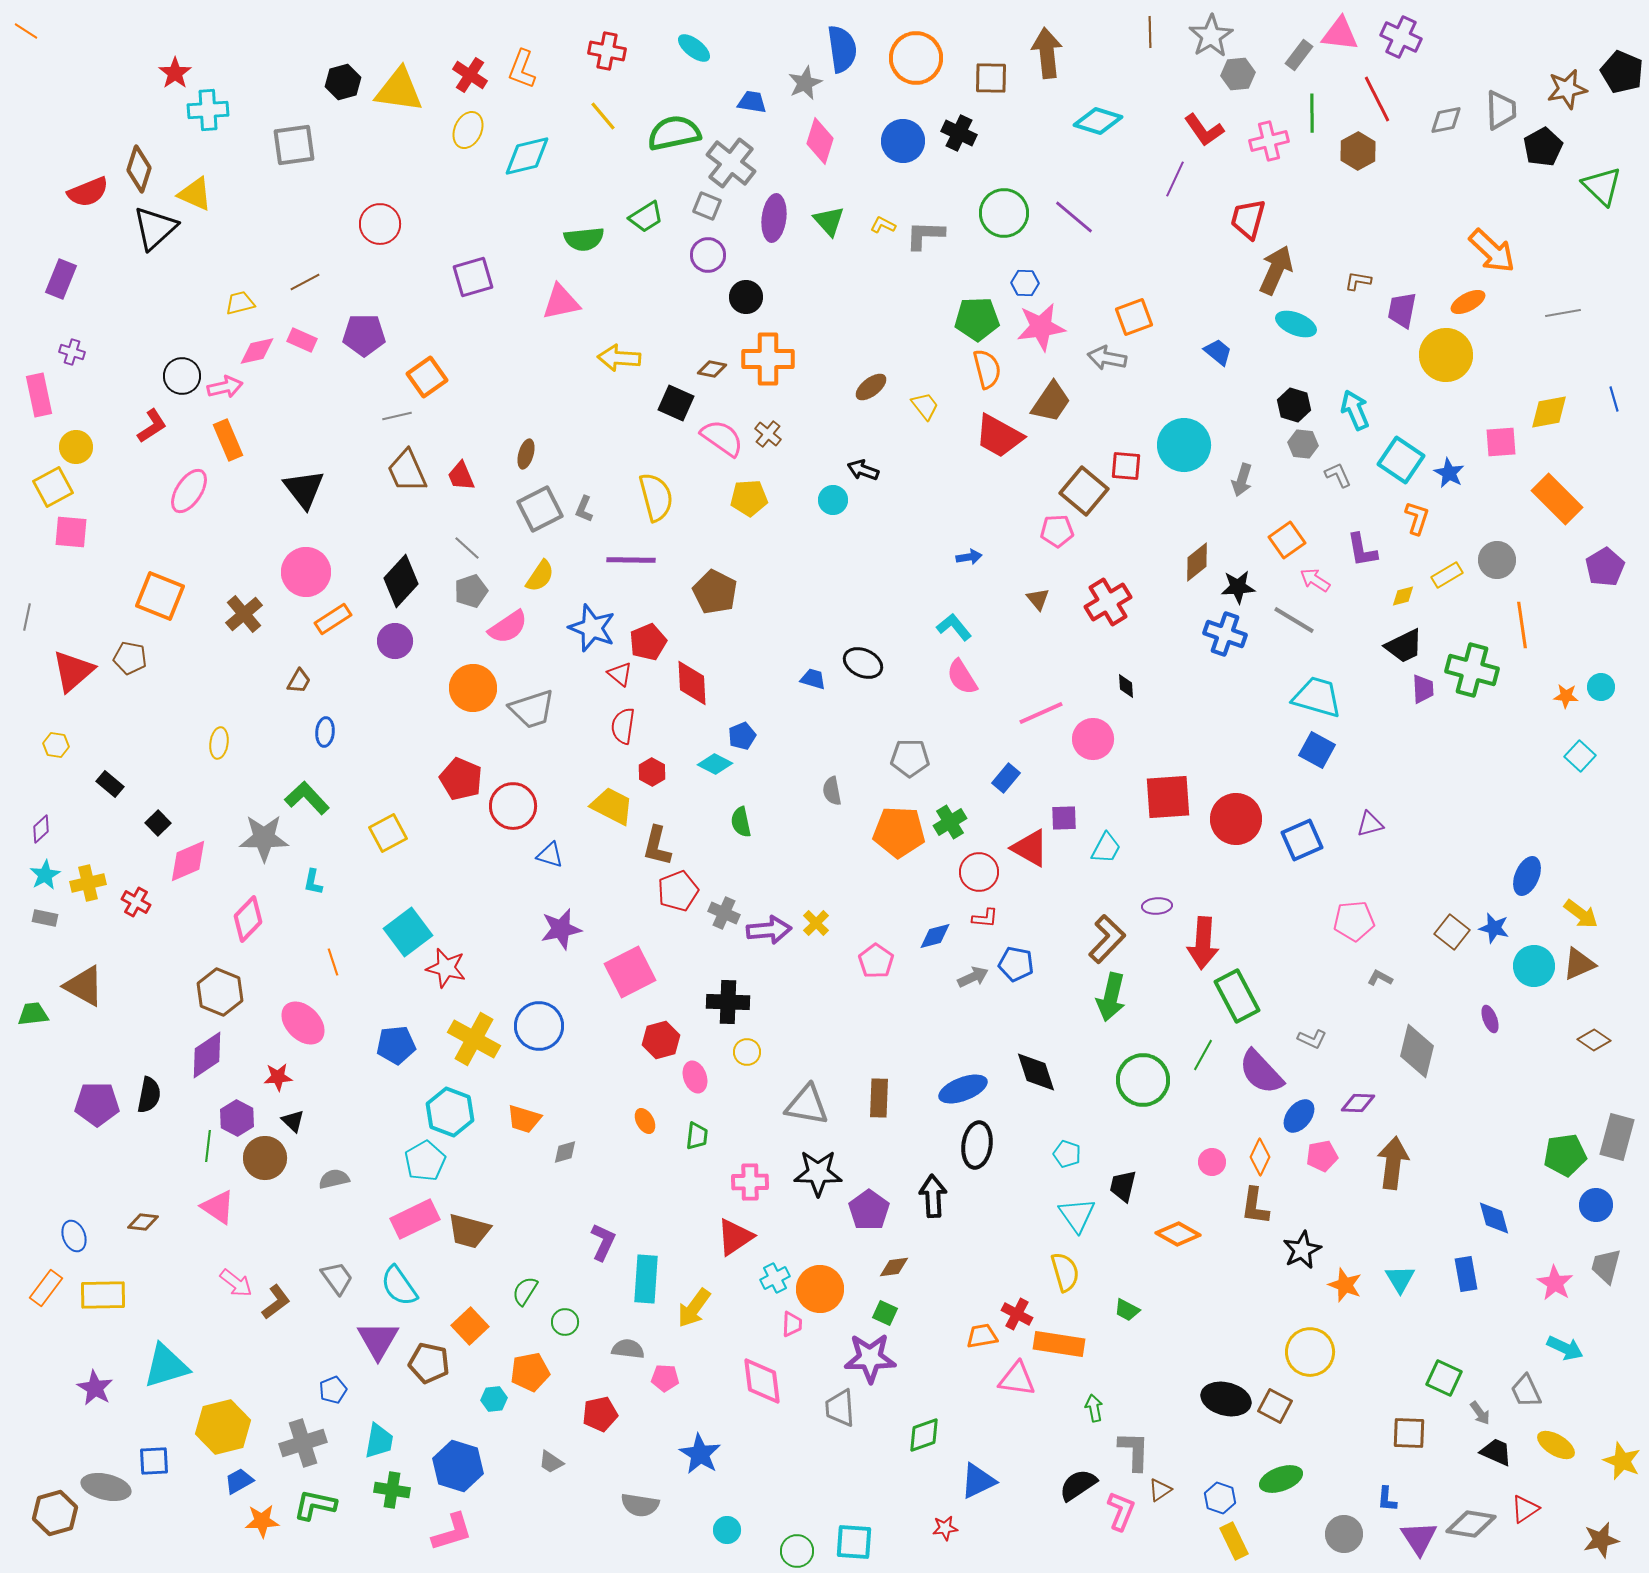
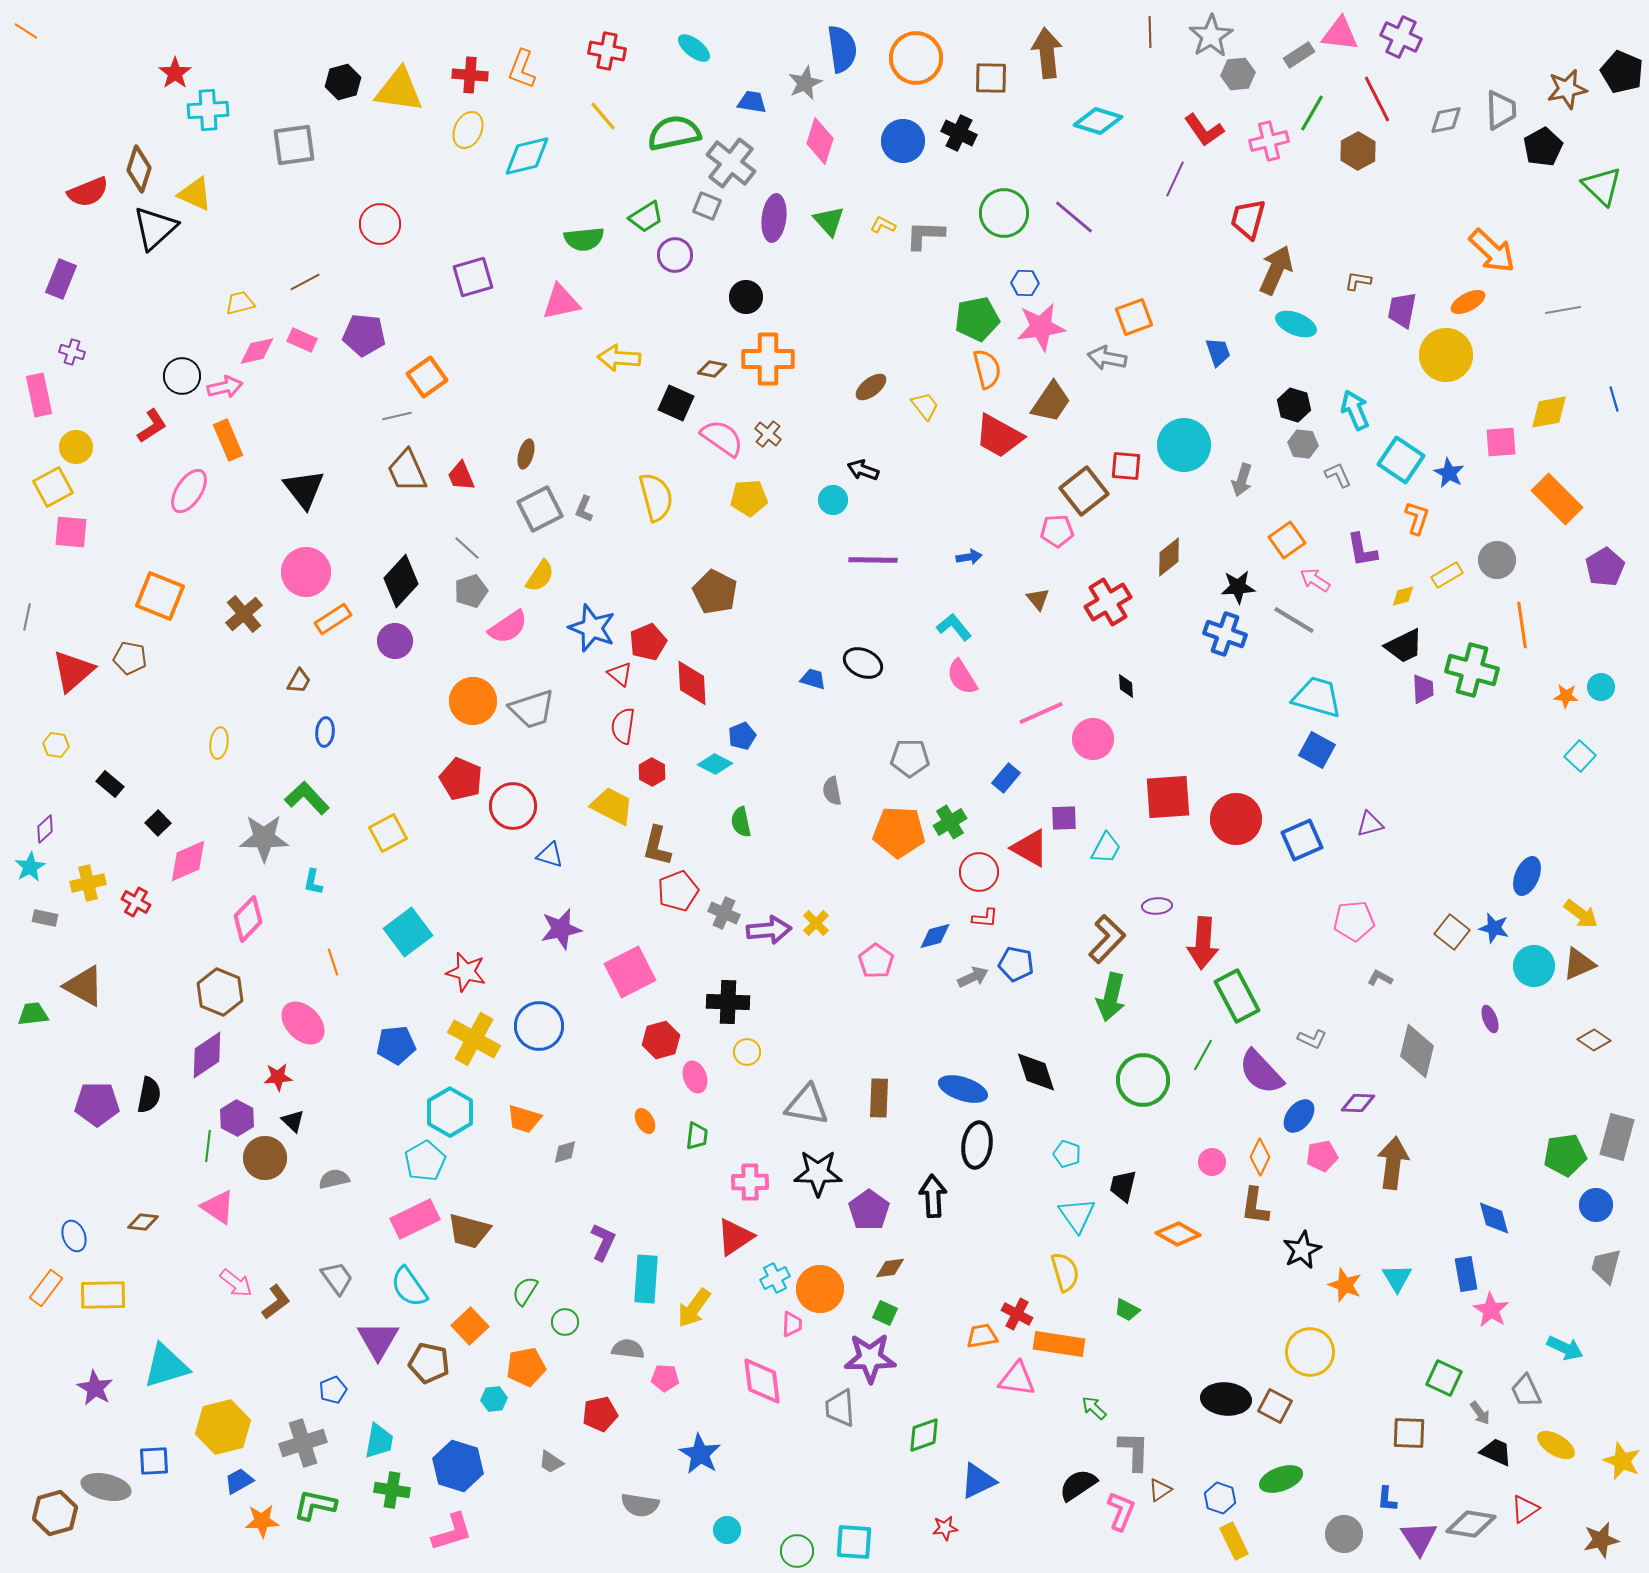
gray rectangle at (1299, 55): rotated 20 degrees clockwise
red cross at (470, 75): rotated 28 degrees counterclockwise
green line at (1312, 113): rotated 30 degrees clockwise
purple circle at (708, 255): moved 33 px left
gray line at (1563, 313): moved 3 px up
green pentagon at (977, 319): rotated 9 degrees counterclockwise
purple pentagon at (364, 335): rotated 6 degrees clockwise
blue trapezoid at (1218, 352): rotated 32 degrees clockwise
brown square at (1084, 491): rotated 12 degrees clockwise
purple line at (631, 560): moved 242 px right
brown diamond at (1197, 562): moved 28 px left, 5 px up
orange circle at (473, 688): moved 13 px down
purple diamond at (41, 829): moved 4 px right
cyan star at (45, 875): moved 15 px left, 8 px up
red star at (446, 968): moved 20 px right, 4 px down
blue ellipse at (963, 1089): rotated 39 degrees clockwise
cyan hexagon at (450, 1112): rotated 9 degrees clockwise
brown diamond at (894, 1267): moved 4 px left, 1 px down
cyan triangle at (1400, 1279): moved 3 px left, 1 px up
pink star at (1555, 1283): moved 64 px left, 27 px down
cyan semicircle at (399, 1286): moved 10 px right, 1 px down
orange pentagon at (530, 1372): moved 4 px left, 5 px up
black ellipse at (1226, 1399): rotated 9 degrees counterclockwise
green arrow at (1094, 1408): rotated 36 degrees counterclockwise
